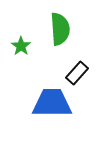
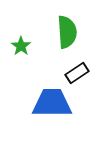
green semicircle: moved 7 px right, 3 px down
black rectangle: rotated 15 degrees clockwise
